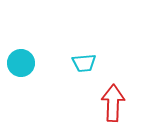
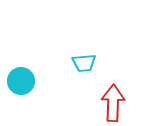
cyan circle: moved 18 px down
